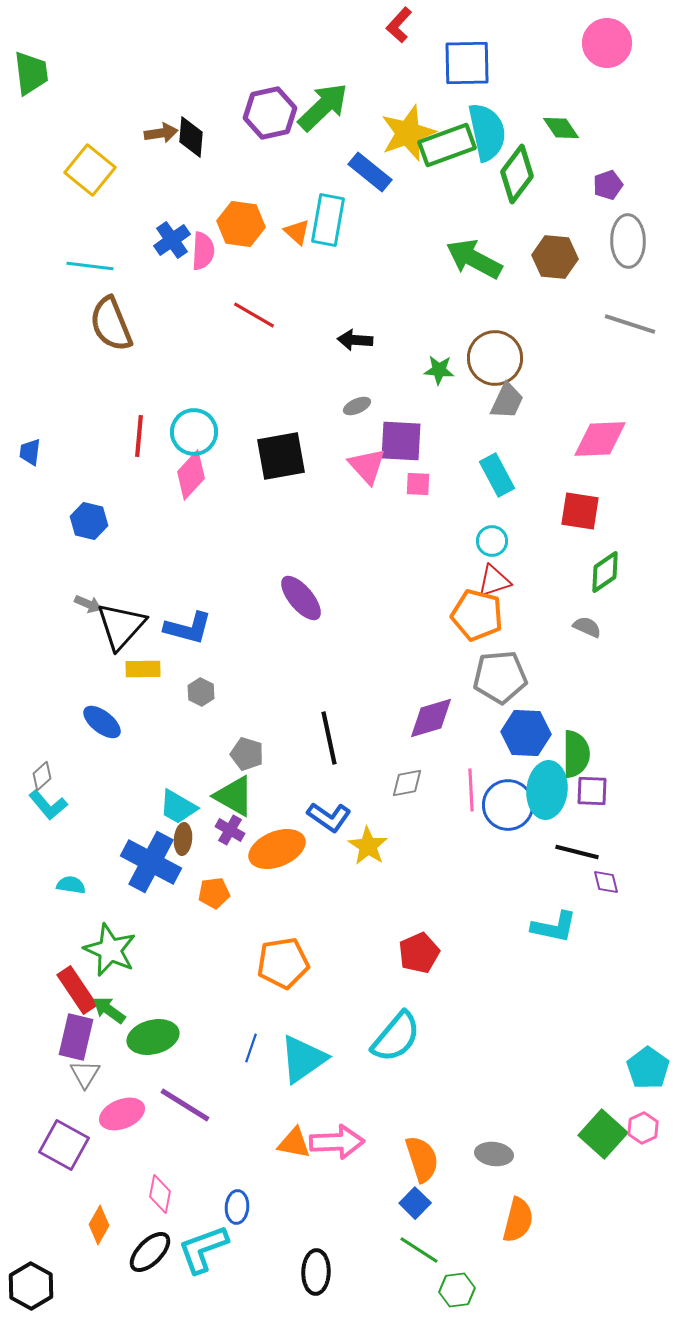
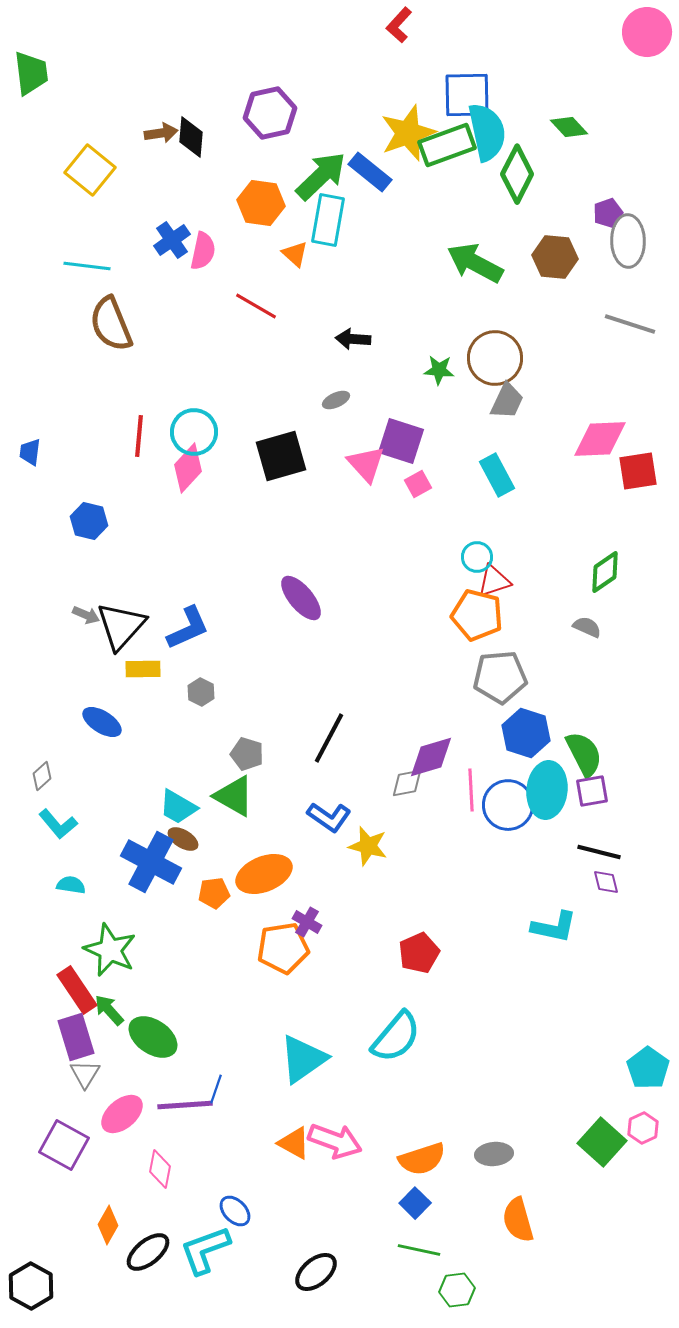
pink circle at (607, 43): moved 40 px right, 11 px up
blue square at (467, 63): moved 32 px down
green arrow at (323, 107): moved 2 px left, 69 px down
green diamond at (561, 128): moved 8 px right, 1 px up; rotated 9 degrees counterclockwise
green diamond at (517, 174): rotated 10 degrees counterclockwise
purple pentagon at (608, 185): moved 28 px down
orange hexagon at (241, 224): moved 20 px right, 21 px up
orange triangle at (297, 232): moved 2 px left, 22 px down
pink semicircle at (203, 251): rotated 9 degrees clockwise
green arrow at (474, 259): moved 1 px right, 4 px down
cyan line at (90, 266): moved 3 px left
red line at (254, 315): moved 2 px right, 9 px up
black arrow at (355, 340): moved 2 px left, 1 px up
gray ellipse at (357, 406): moved 21 px left, 6 px up
purple square at (401, 441): rotated 15 degrees clockwise
black square at (281, 456): rotated 6 degrees counterclockwise
pink triangle at (367, 466): moved 1 px left, 2 px up
pink diamond at (191, 475): moved 3 px left, 7 px up
pink square at (418, 484): rotated 32 degrees counterclockwise
red square at (580, 511): moved 58 px right, 40 px up; rotated 18 degrees counterclockwise
cyan circle at (492, 541): moved 15 px left, 16 px down
gray arrow at (88, 604): moved 2 px left, 11 px down
blue L-shape at (188, 628): rotated 39 degrees counterclockwise
purple diamond at (431, 718): moved 39 px down
blue ellipse at (102, 722): rotated 6 degrees counterclockwise
blue hexagon at (526, 733): rotated 15 degrees clockwise
black line at (329, 738): rotated 40 degrees clockwise
green semicircle at (576, 754): moved 8 px right; rotated 27 degrees counterclockwise
purple square at (592, 791): rotated 12 degrees counterclockwise
cyan L-shape at (48, 805): moved 10 px right, 19 px down
purple cross at (230, 830): moved 77 px right, 92 px down
brown ellipse at (183, 839): rotated 64 degrees counterclockwise
yellow star at (368, 846): rotated 18 degrees counterclockwise
orange ellipse at (277, 849): moved 13 px left, 25 px down
black line at (577, 852): moved 22 px right
orange pentagon at (283, 963): moved 15 px up
green arrow at (109, 1010): rotated 12 degrees clockwise
purple rectangle at (76, 1037): rotated 30 degrees counterclockwise
green ellipse at (153, 1037): rotated 48 degrees clockwise
blue line at (251, 1048): moved 35 px left, 41 px down
purple line at (185, 1105): rotated 36 degrees counterclockwise
pink ellipse at (122, 1114): rotated 18 degrees counterclockwise
green square at (603, 1134): moved 1 px left, 8 px down
pink arrow at (337, 1142): moved 2 px left, 1 px up; rotated 22 degrees clockwise
orange triangle at (294, 1143): rotated 18 degrees clockwise
gray ellipse at (494, 1154): rotated 12 degrees counterclockwise
orange semicircle at (422, 1159): rotated 90 degrees clockwise
pink diamond at (160, 1194): moved 25 px up
blue ellipse at (237, 1207): moved 2 px left, 4 px down; rotated 48 degrees counterclockwise
orange semicircle at (518, 1220): rotated 150 degrees clockwise
orange diamond at (99, 1225): moved 9 px right
cyan L-shape at (203, 1249): moved 2 px right, 1 px down
green line at (419, 1250): rotated 21 degrees counterclockwise
black ellipse at (150, 1252): moved 2 px left; rotated 6 degrees clockwise
black ellipse at (316, 1272): rotated 48 degrees clockwise
